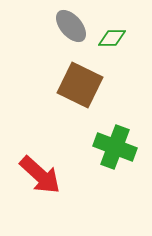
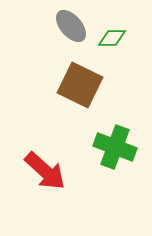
red arrow: moved 5 px right, 4 px up
